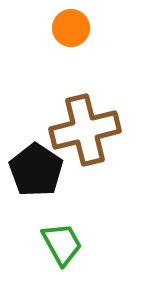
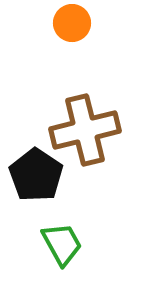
orange circle: moved 1 px right, 5 px up
black pentagon: moved 5 px down
